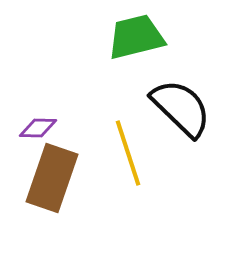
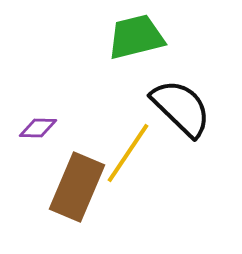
yellow line: rotated 52 degrees clockwise
brown rectangle: moved 25 px right, 9 px down; rotated 4 degrees clockwise
